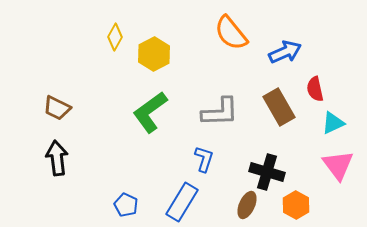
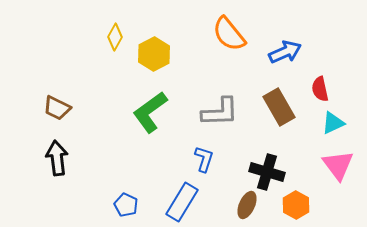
orange semicircle: moved 2 px left, 1 px down
red semicircle: moved 5 px right
